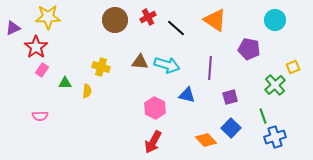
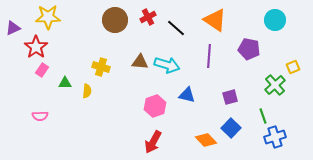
purple line: moved 1 px left, 12 px up
pink hexagon: moved 2 px up; rotated 15 degrees clockwise
